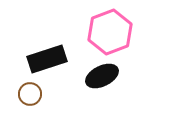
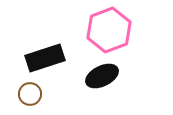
pink hexagon: moved 1 px left, 2 px up
black rectangle: moved 2 px left, 1 px up
